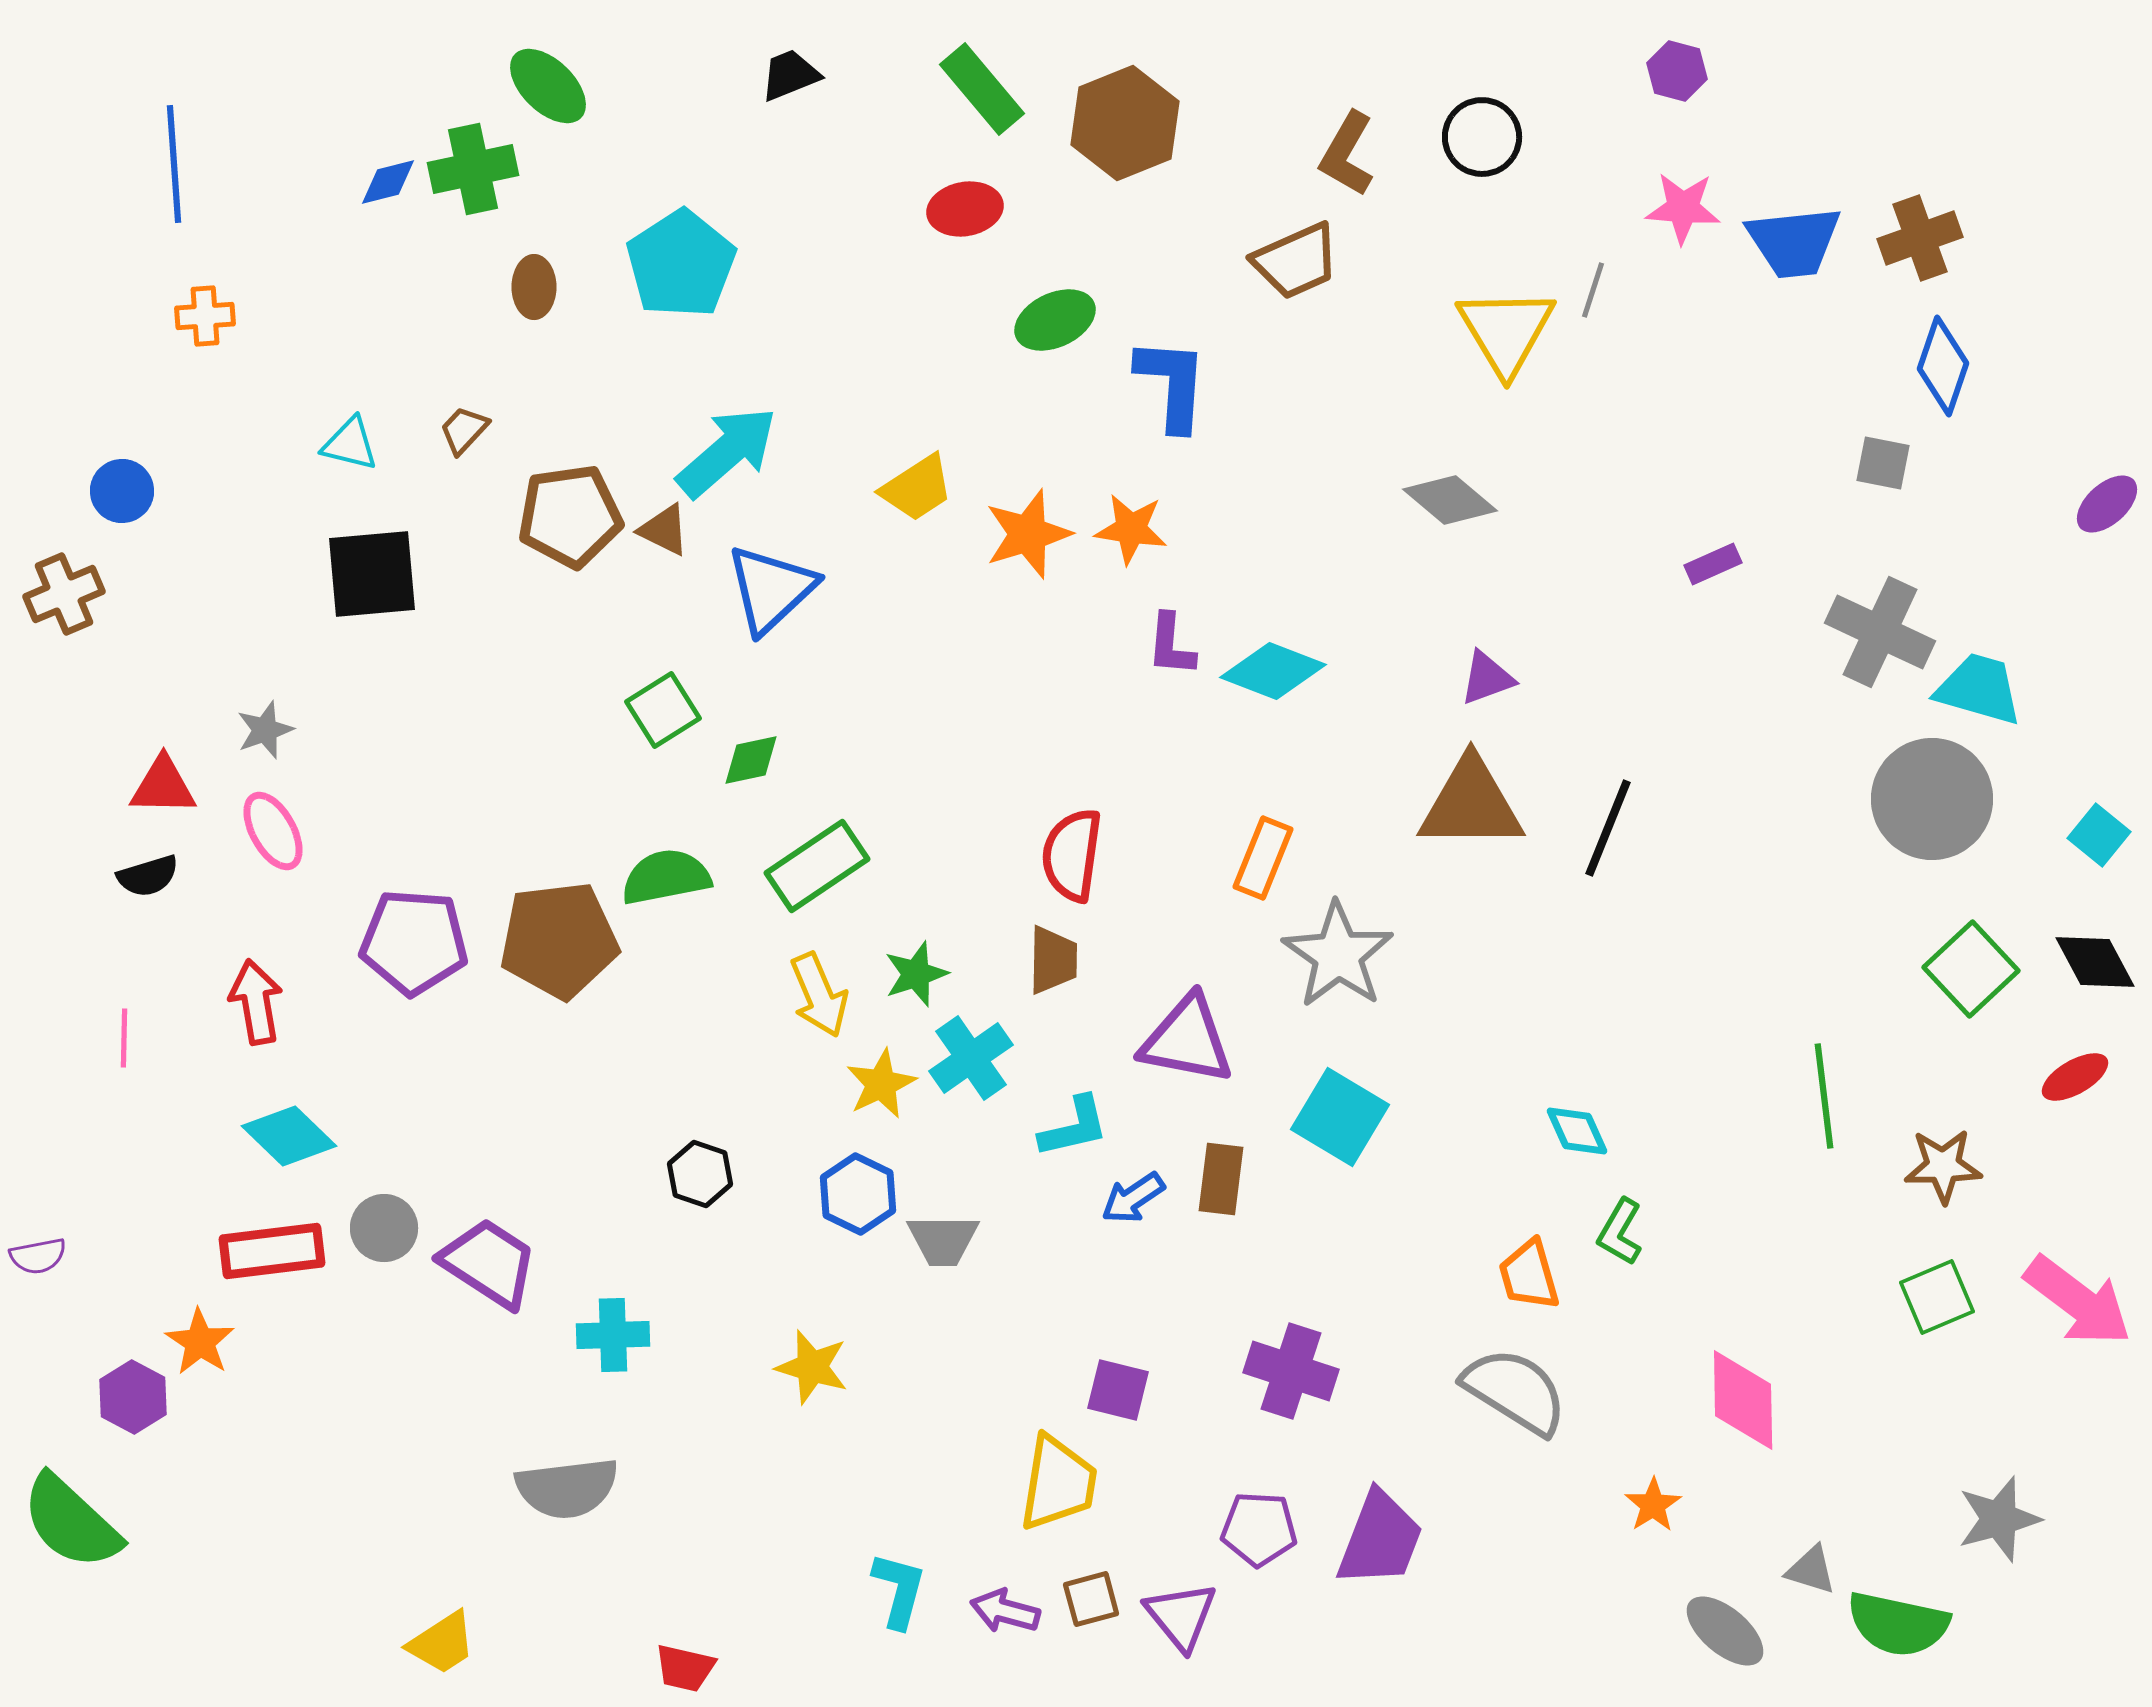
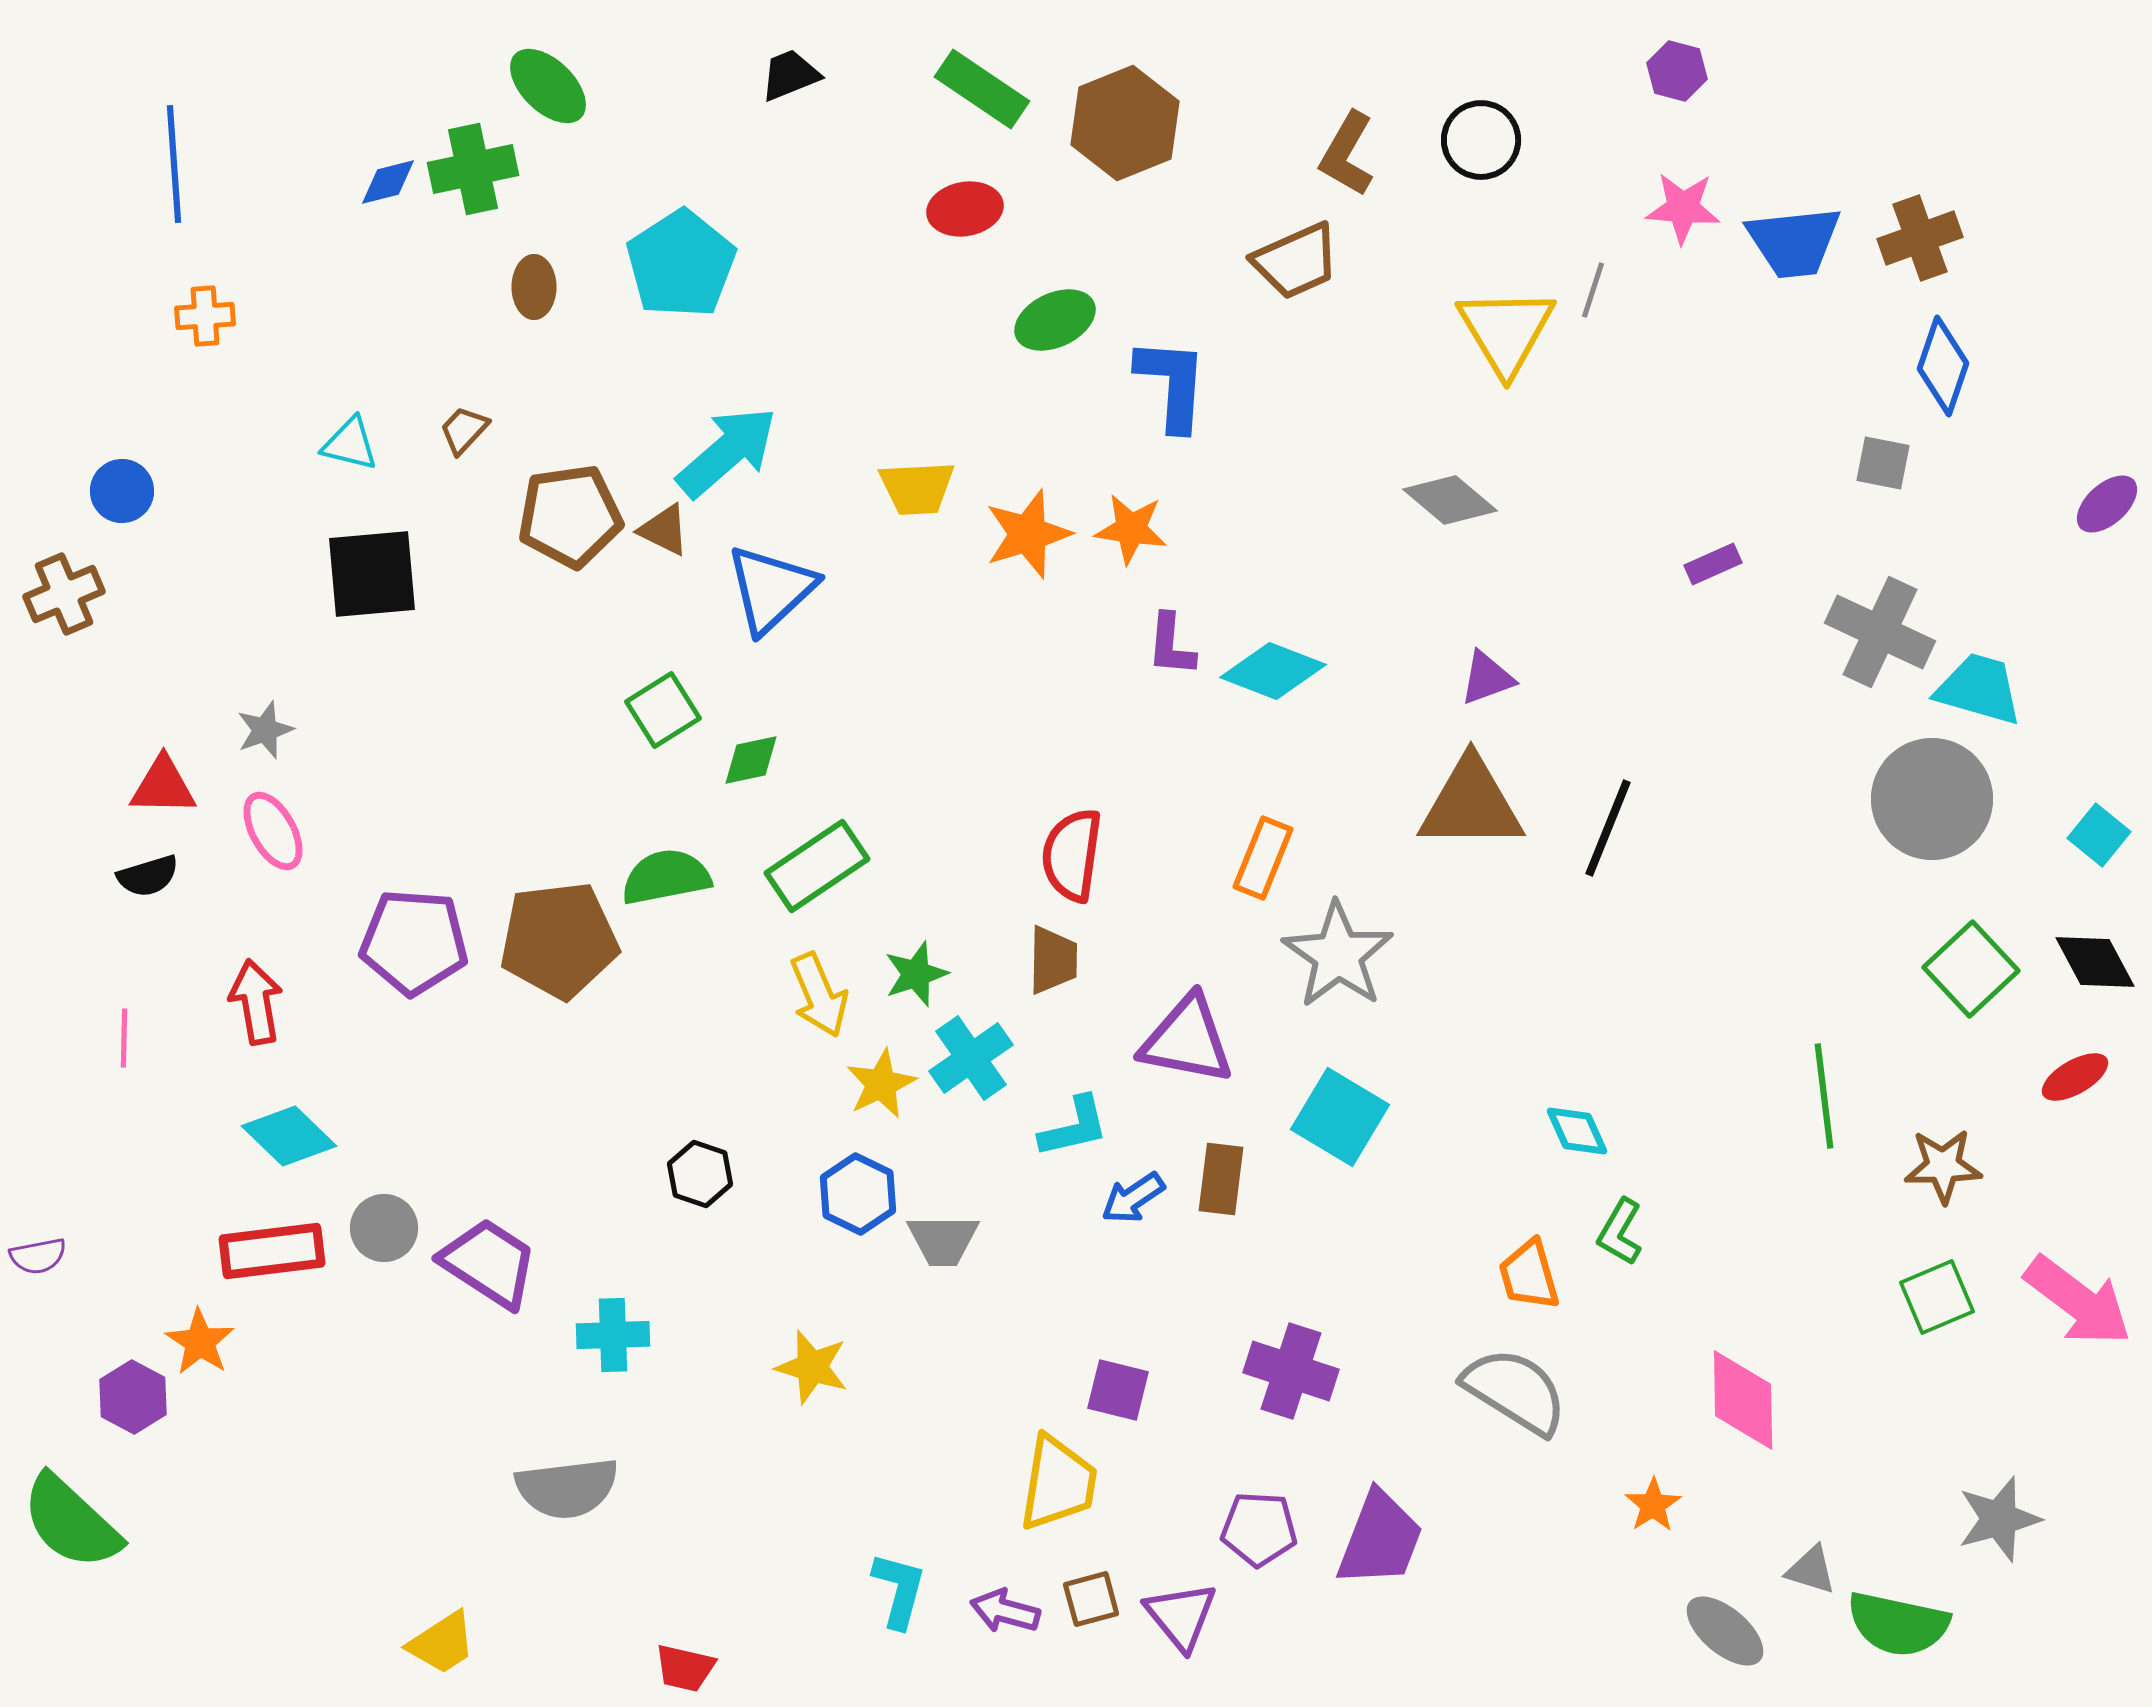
green rectangle at (982, 89): rotated 16 degrees counterclockwise
black circle at (1482, 137): moved 1 px left, 3 px down
yellow trapezoid at (917, 488): rotated 30 degrees clockwise
